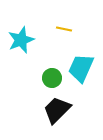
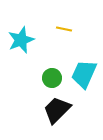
cyan trapezoid: moved 3 px right, 6 px down
